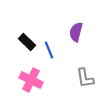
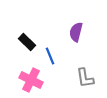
blue line: moved 1 px right, 6 px down
